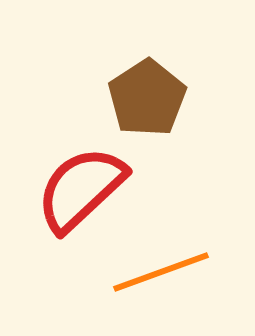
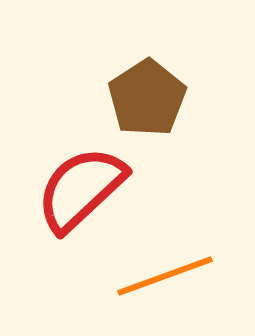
orange line: moved 4 px right, 4 px down
